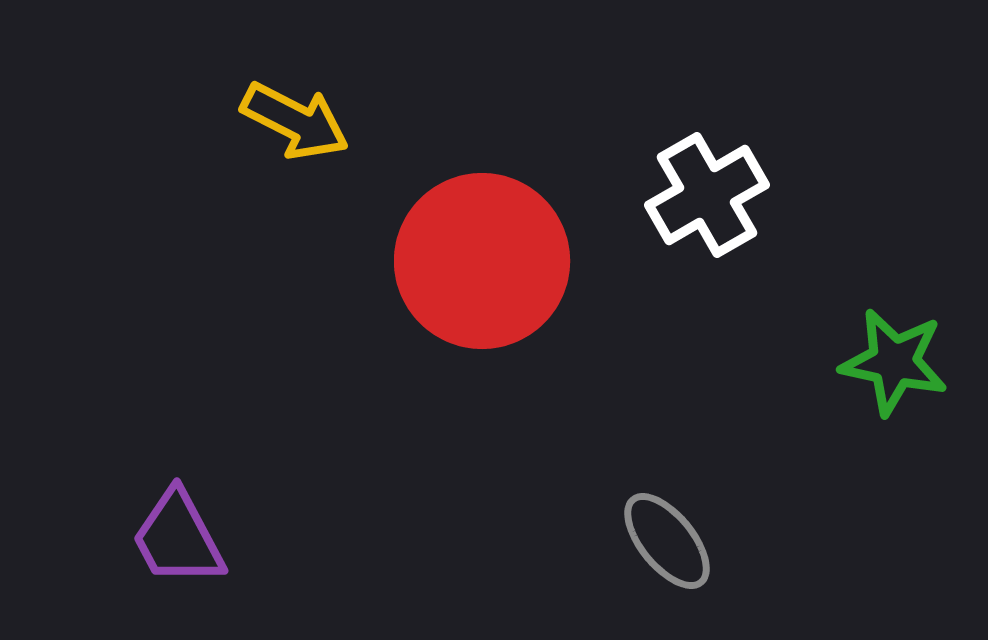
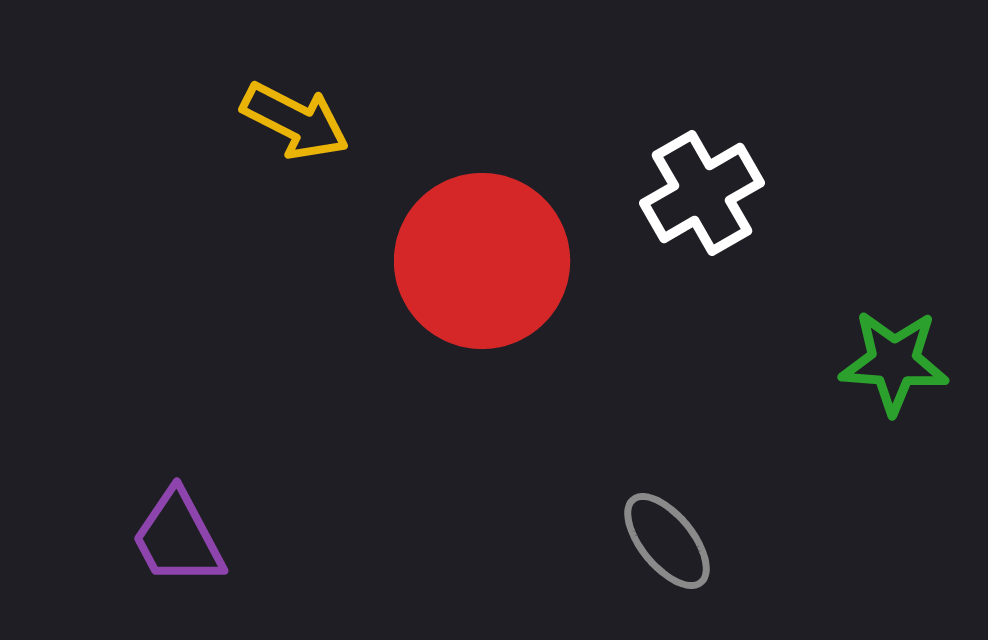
white cross: moved 5 px left, 2 px up
green star: rotated 8 degrees counterclockwise
